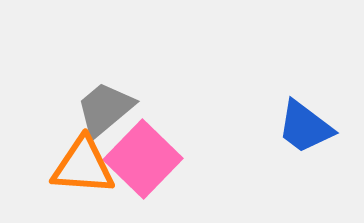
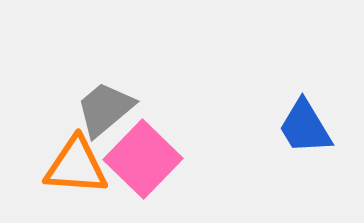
blue trapezoid: rotated 22 degrees clockwise
orange triangle: moved 7 px left
